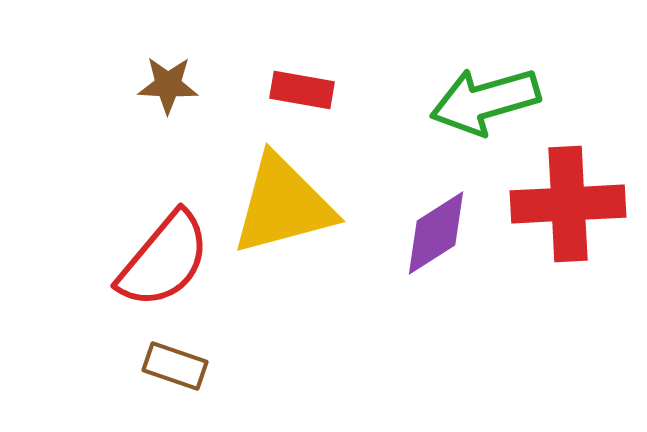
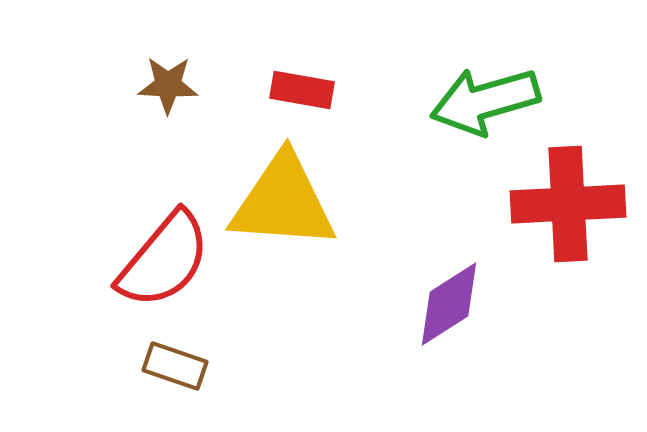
yellow triangle: moved 3 px up; rotated 19 degrees clockwise
purple diamond: moved 13 px right, 71 px down
